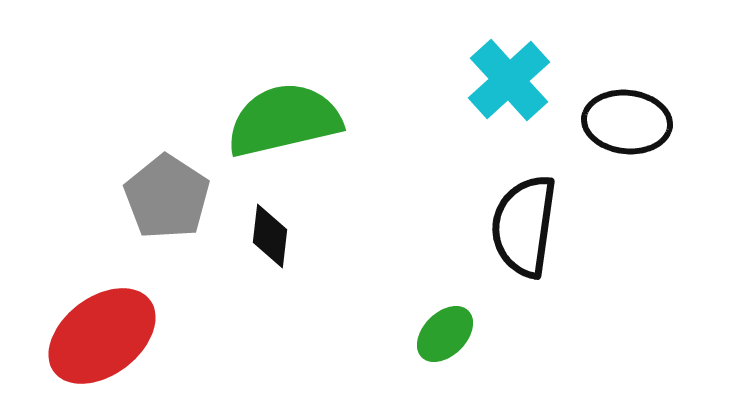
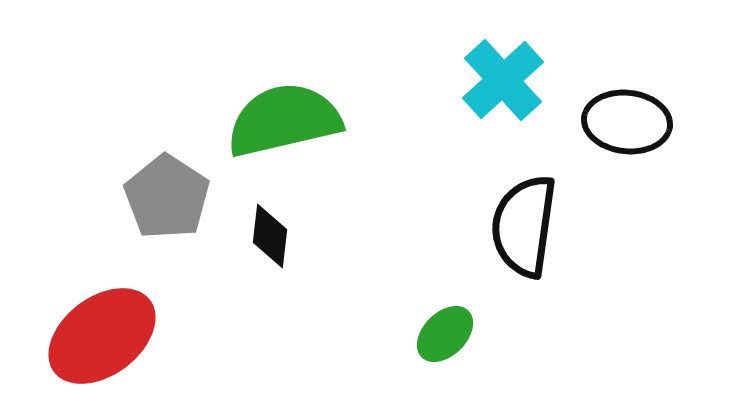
cyan cross: moved 6 px left
